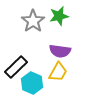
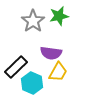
purple semicircle: moved 9 px left, 2 px down
